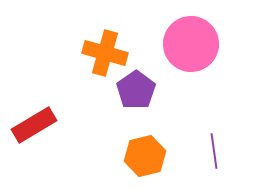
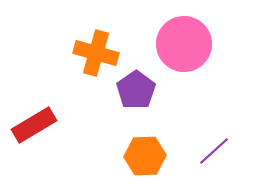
pink circle: moved 7 px left
orange cross: moved 9 px left
purple line: rotated 56 degrees clockwise
orange hexagon: rotated 12 degrees clockwise
